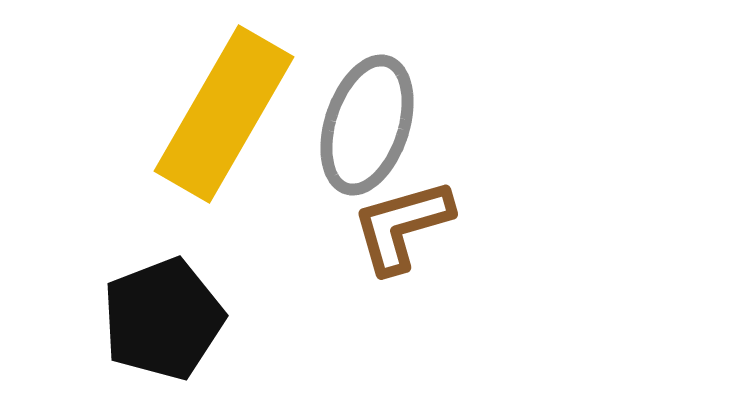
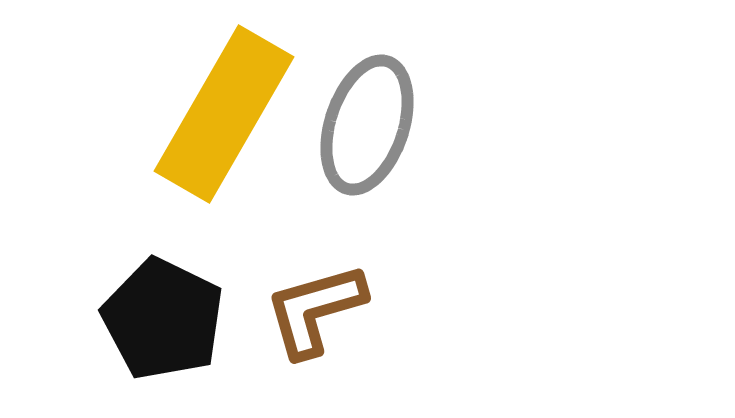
brown L-shape: moved 87 px left, 84 px down
black pentagon: rotated 25 degrees counterclockwise
